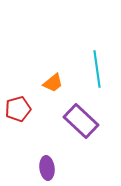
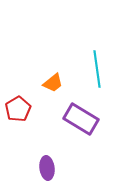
red pentagon: rotated 15 degrees counterclockwise
purple rectangle: moved 2 px up; rotated 12 degrees counterclockwise
